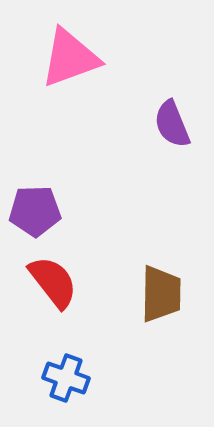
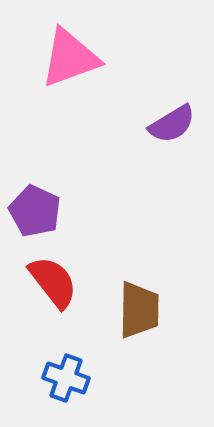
purple semicircle: rotated 99 degrees counterclockwise
purple pentagon: rotated 27 degrees clockwise
brown trapezoid: moved 22 px left, 16 px down
